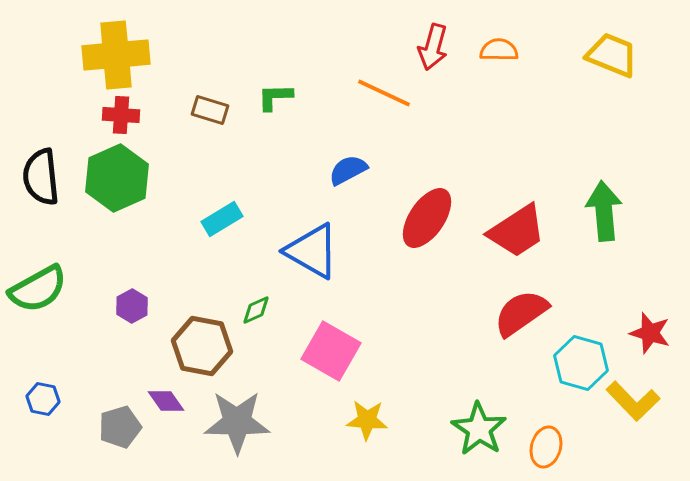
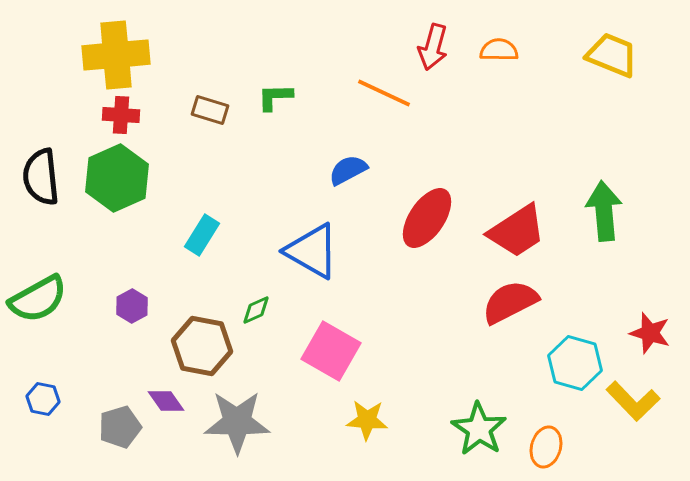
cyan rectangle: moved 20 px left, 16 px down; rotated 27 degrees counterclockwise
green semicircle: moved 10 px down
red semicircle: moved 11 px left, 11 px up; rotated 8 degrees clockwise
cyan hexagon: moved 6 px left
